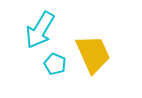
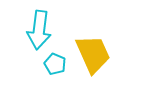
cyan arrow: moved 1 px left; rotated 24 degrees counterclockwise
